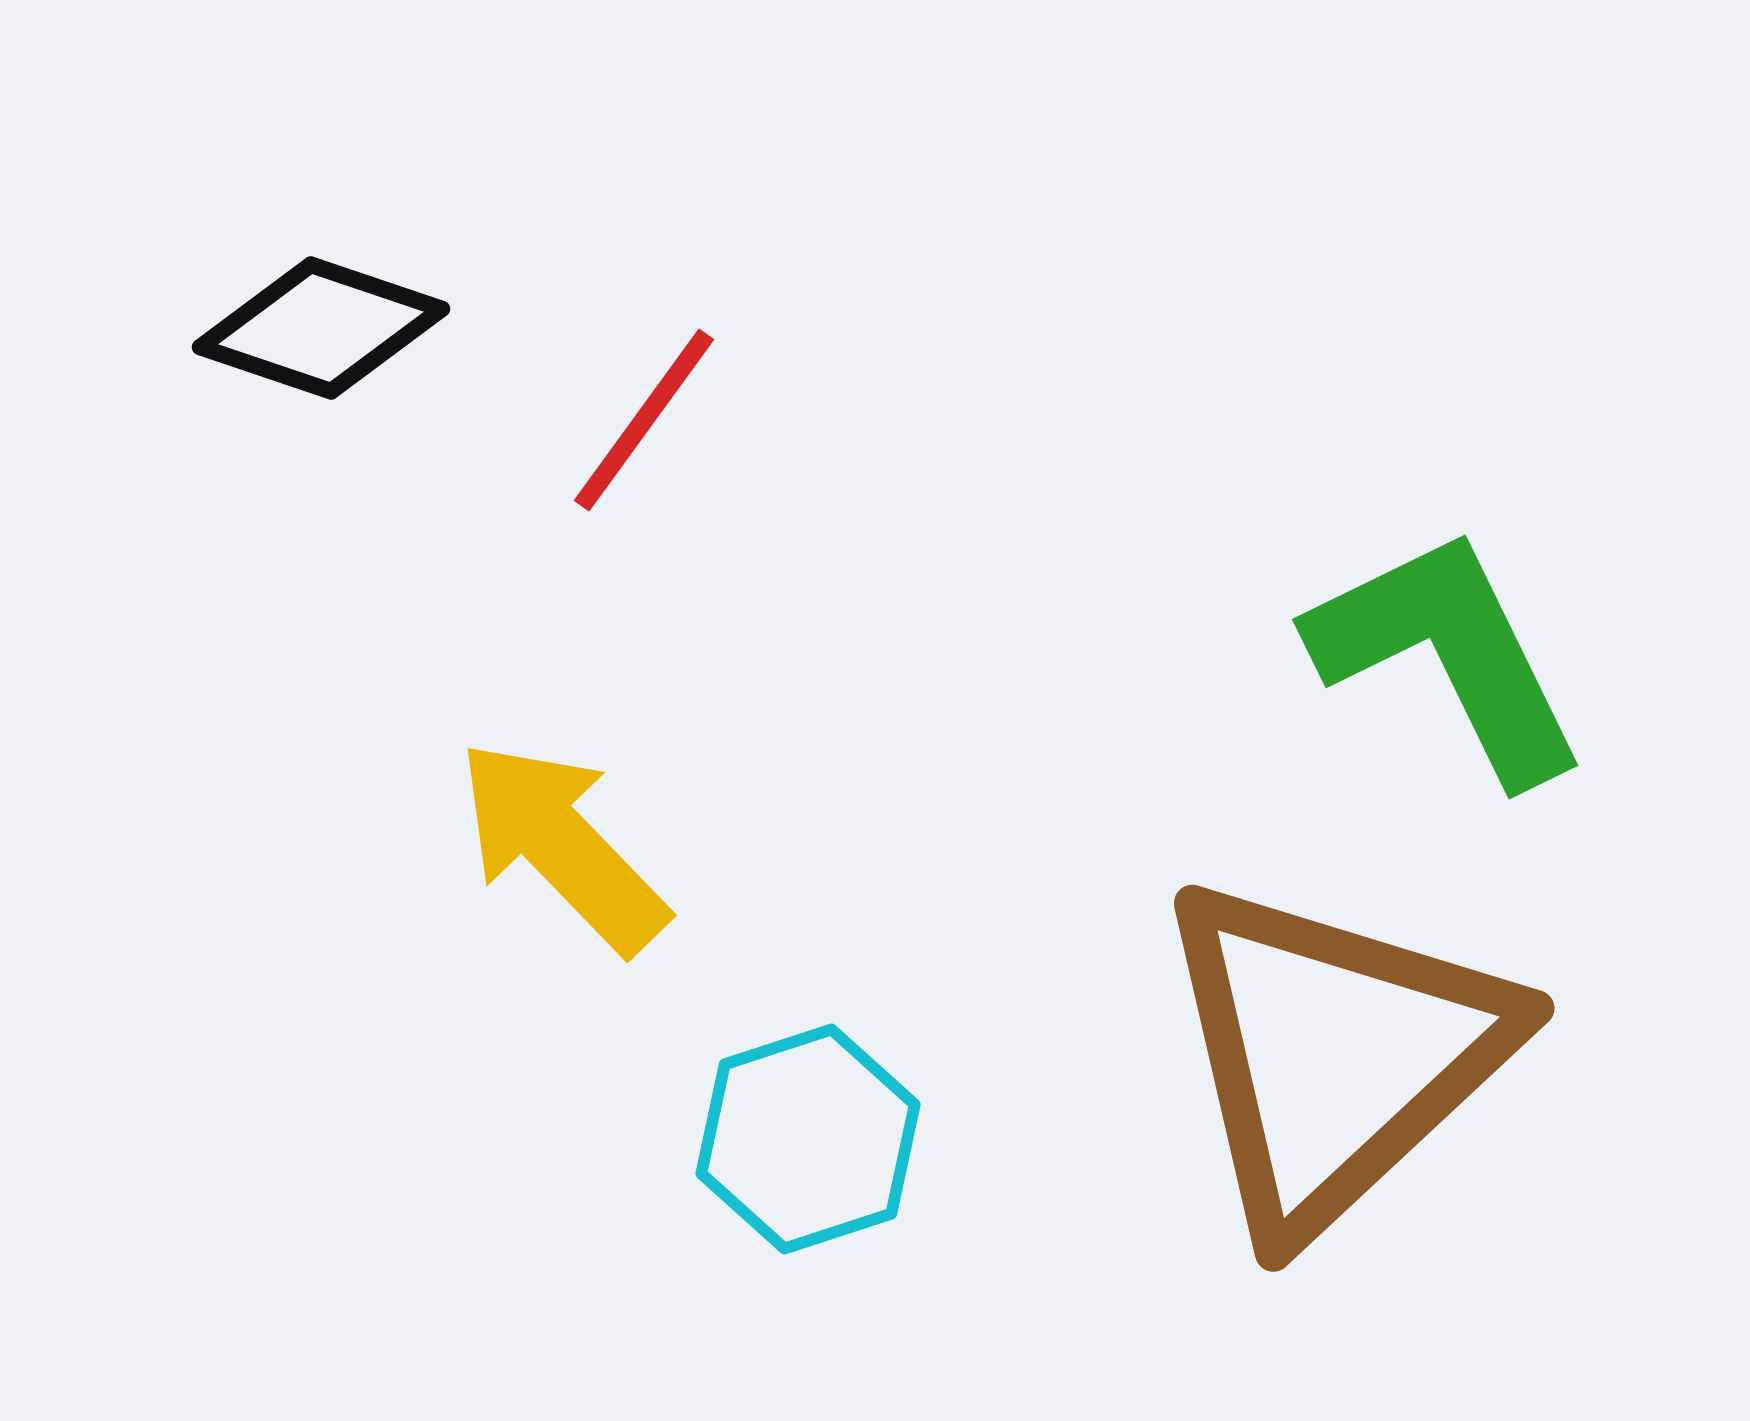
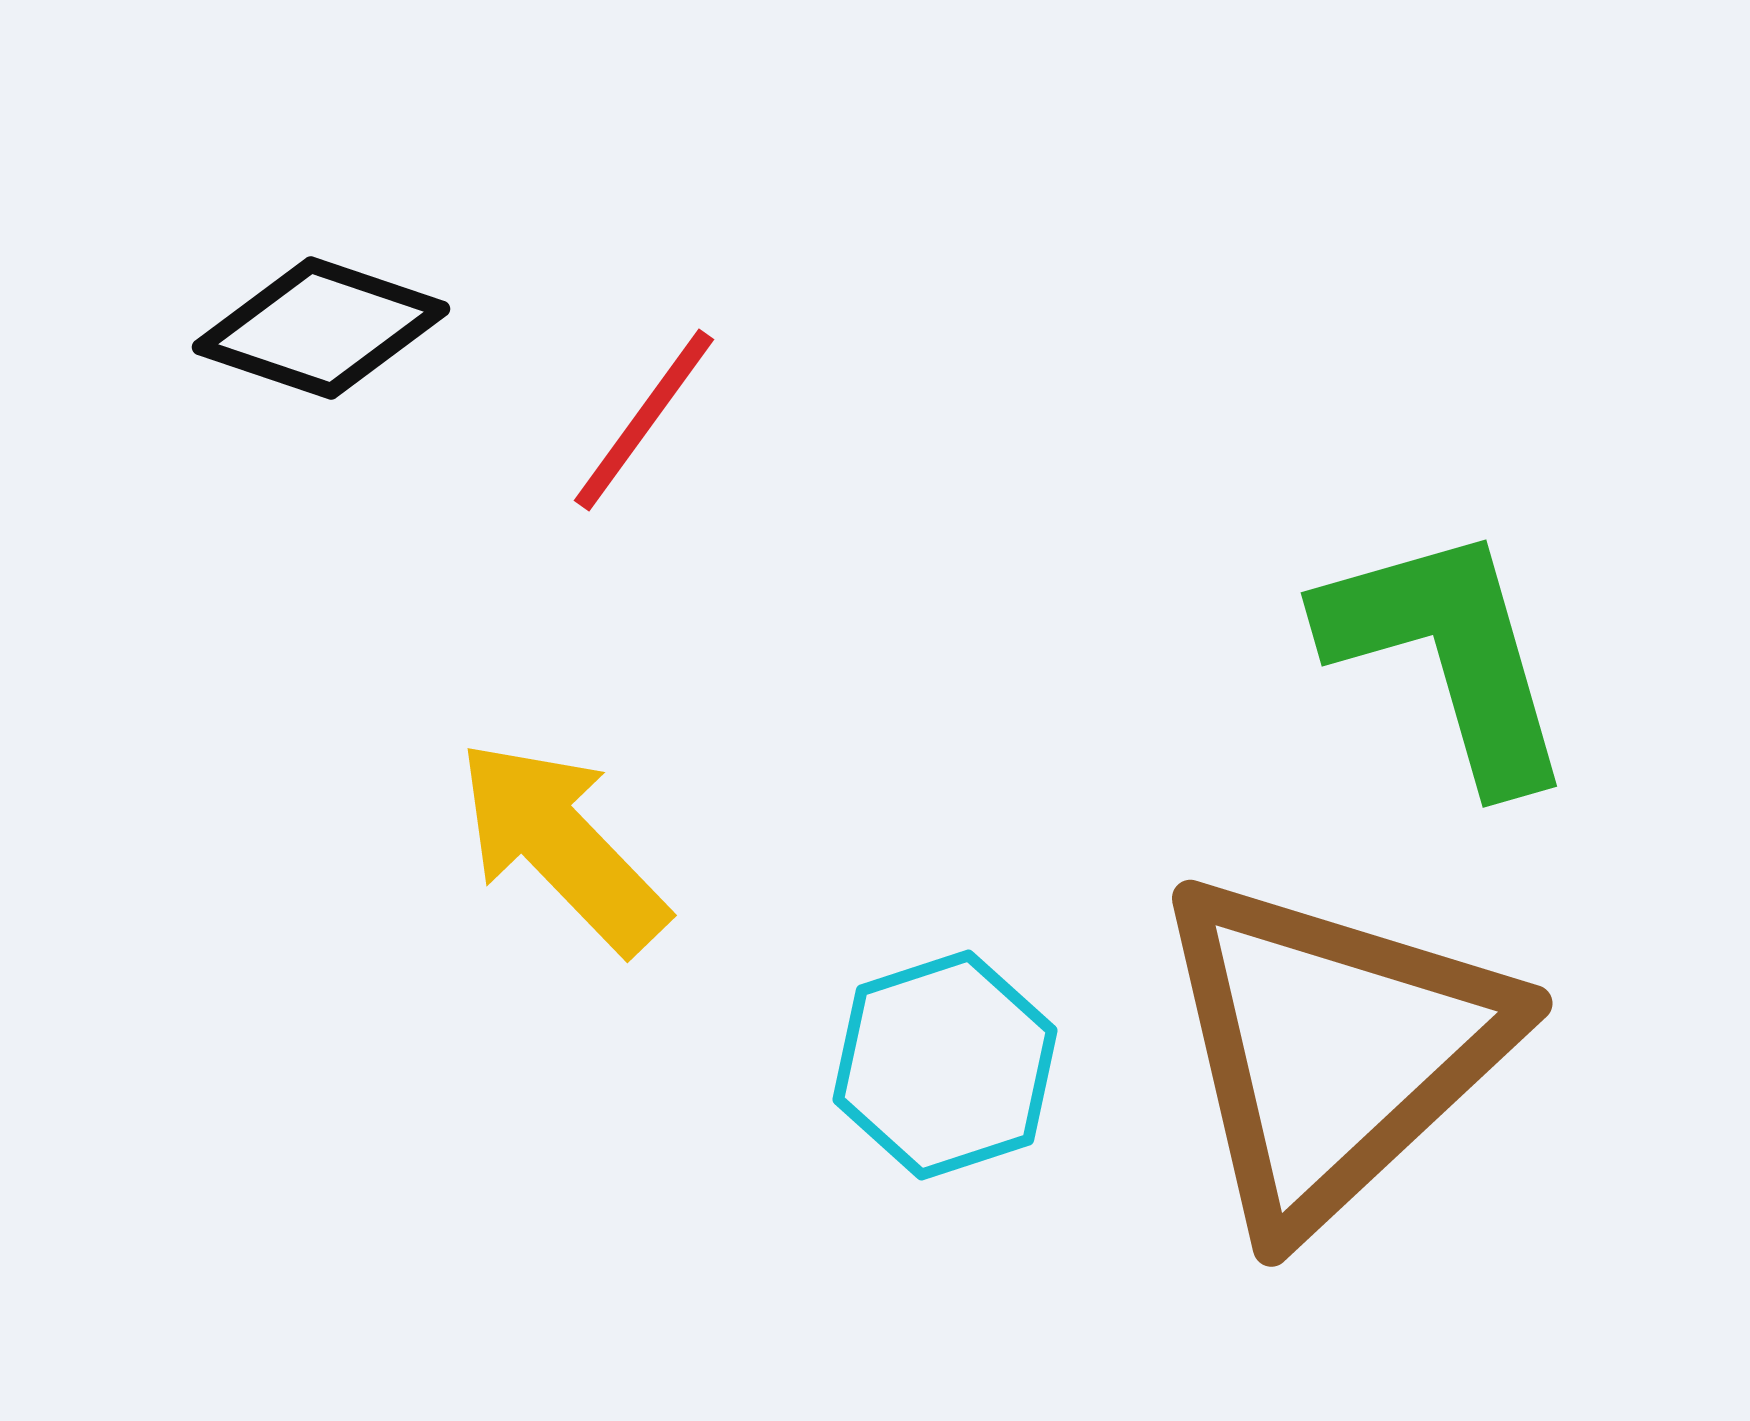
green L-shape: rotated 10 degrees clockwise
brown triangle: moved 2 px left, 5 px up
cyan hexagon: moved 137 px right, 74 px up
